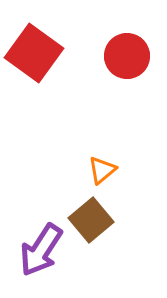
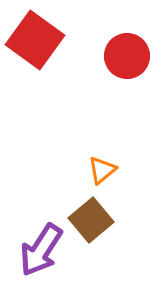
red square: moved 1 px right, 13 px up
